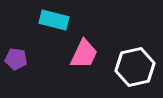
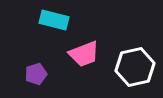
pink trapezoid: rotated 44 degrees clockwise
purple pentagon: moved 20 px right, 15 px down; rotated 25 degrees counterclockwise
